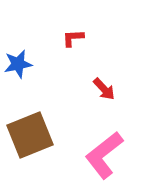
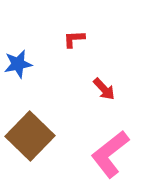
red L-shape: moved 1 px right, 1 px down
brown square: moved 1 px down; rotated 24 degrees counterclockwise
pink L-shape: moved 6 px right, 1 px up
